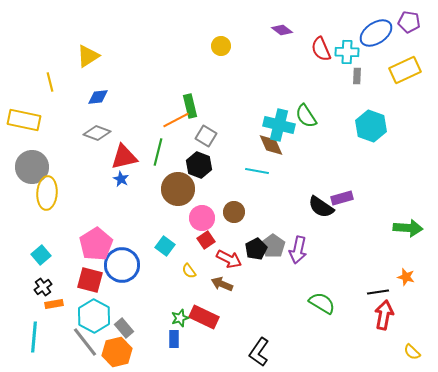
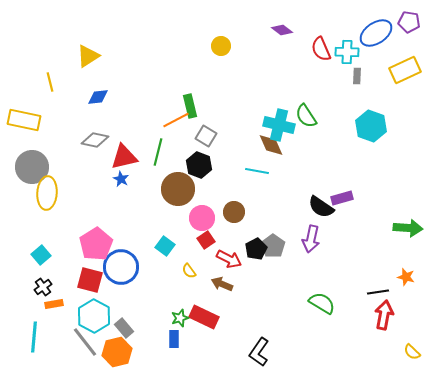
gray diamond at (97, 133): moved 2 px left, 7 px down; rotated 8 degrees counterclockwise
purple arrow at (298, 250): moved 13 px right, 11 px up
blue circle at (122, 265): moved 1 px left, 2 px down
